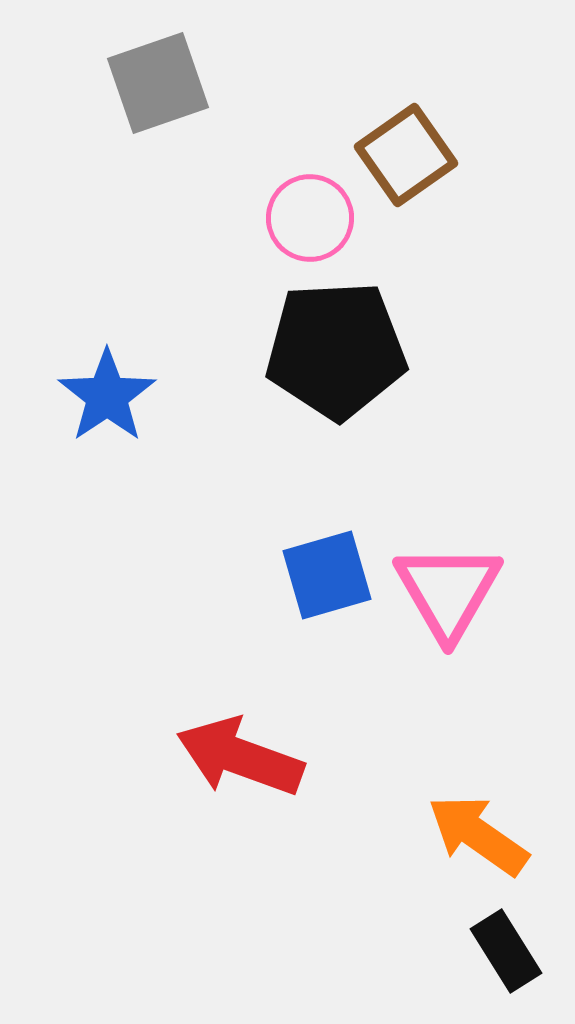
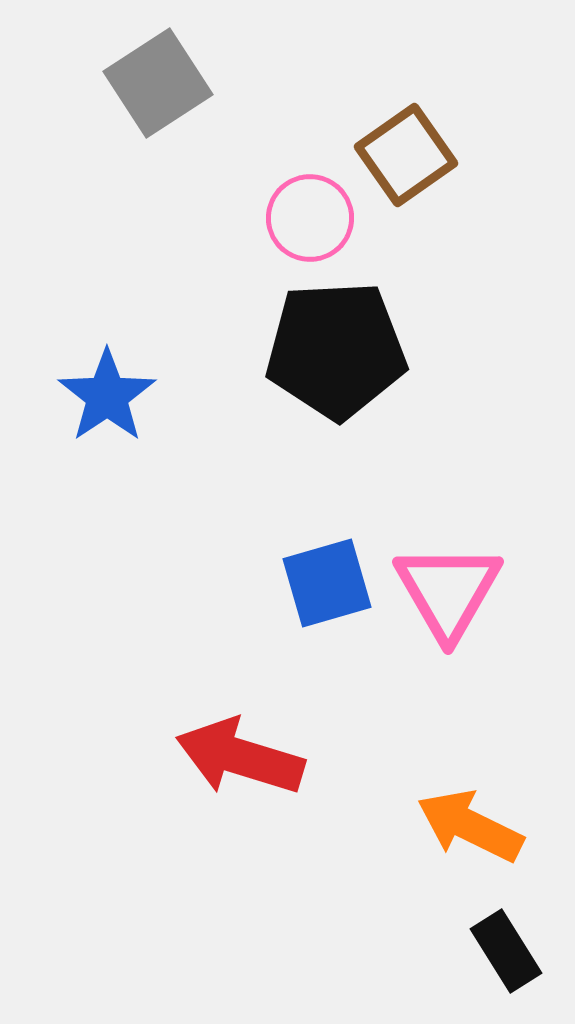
gray square: rotated 14 degrees counterclockwise
blue square: moved 8 px down
red arrow: rotated 3 degrees counterclockwise
orange arrow: moved 8 px left, 9 px up; rotated 9 degrees counterclockwise
